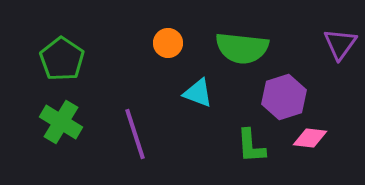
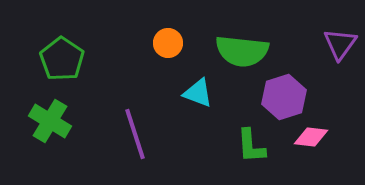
green semicircle: moved 3 px down
green cross: moved 11 px left, 1 px up
pink diamond: moved 1 px right, 1 px up
